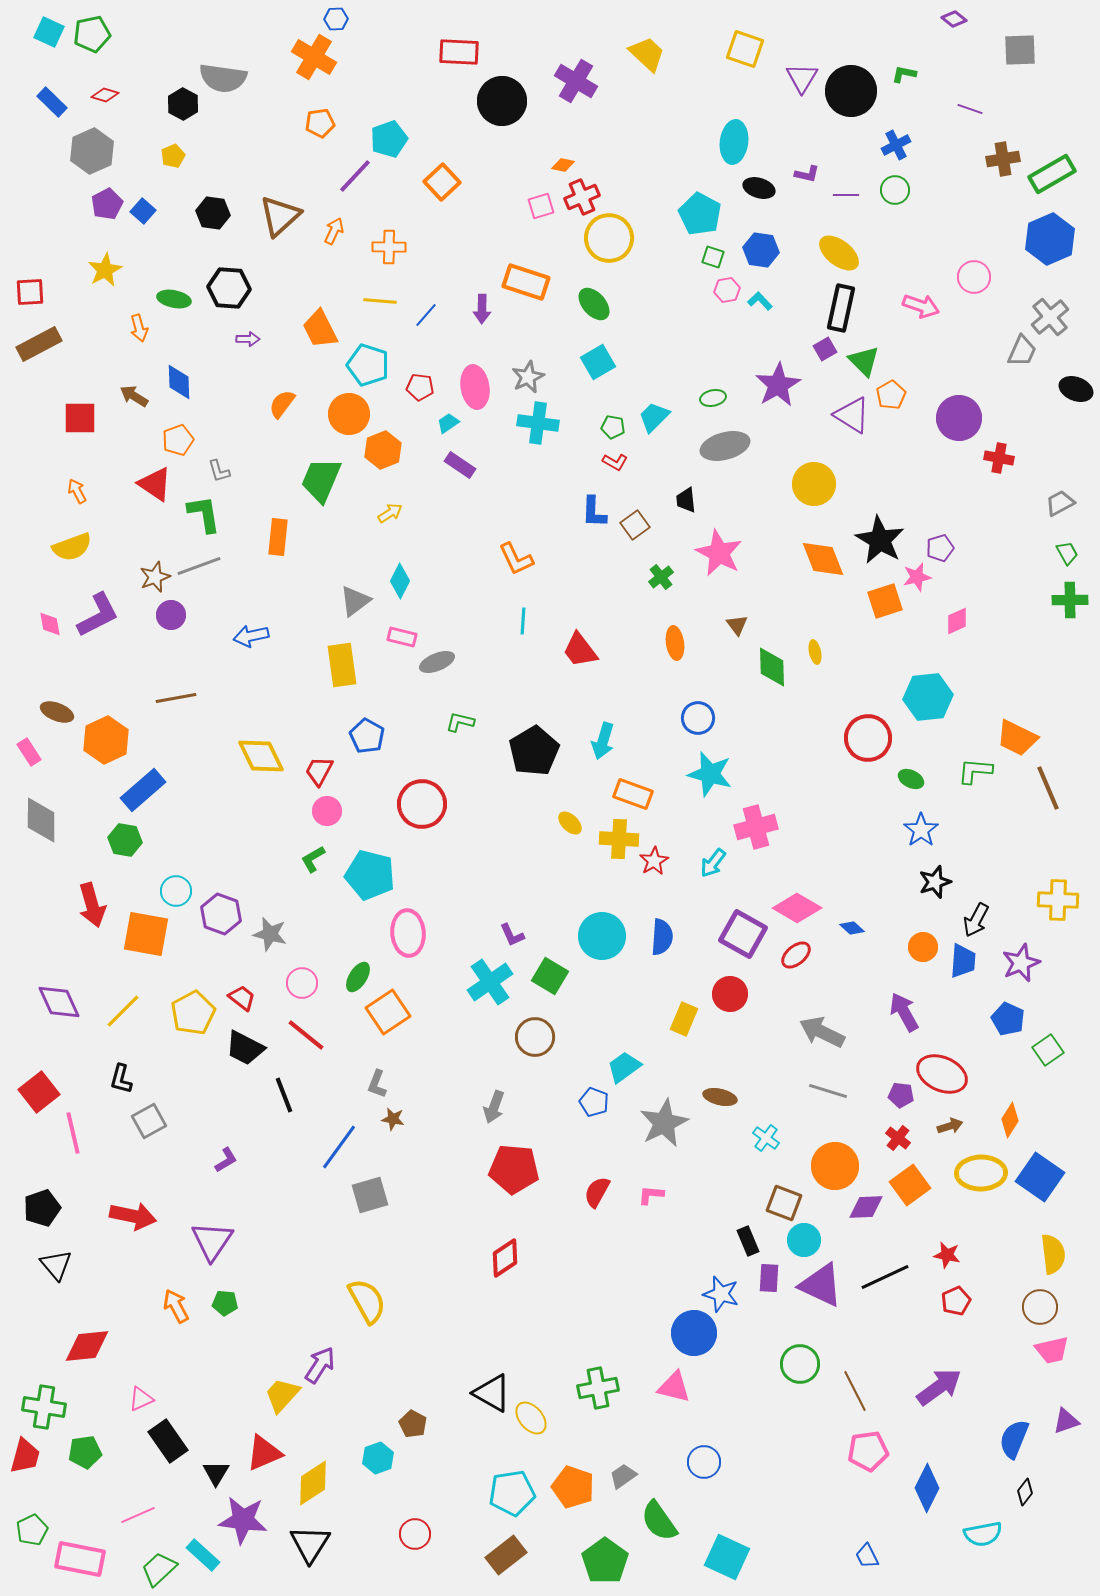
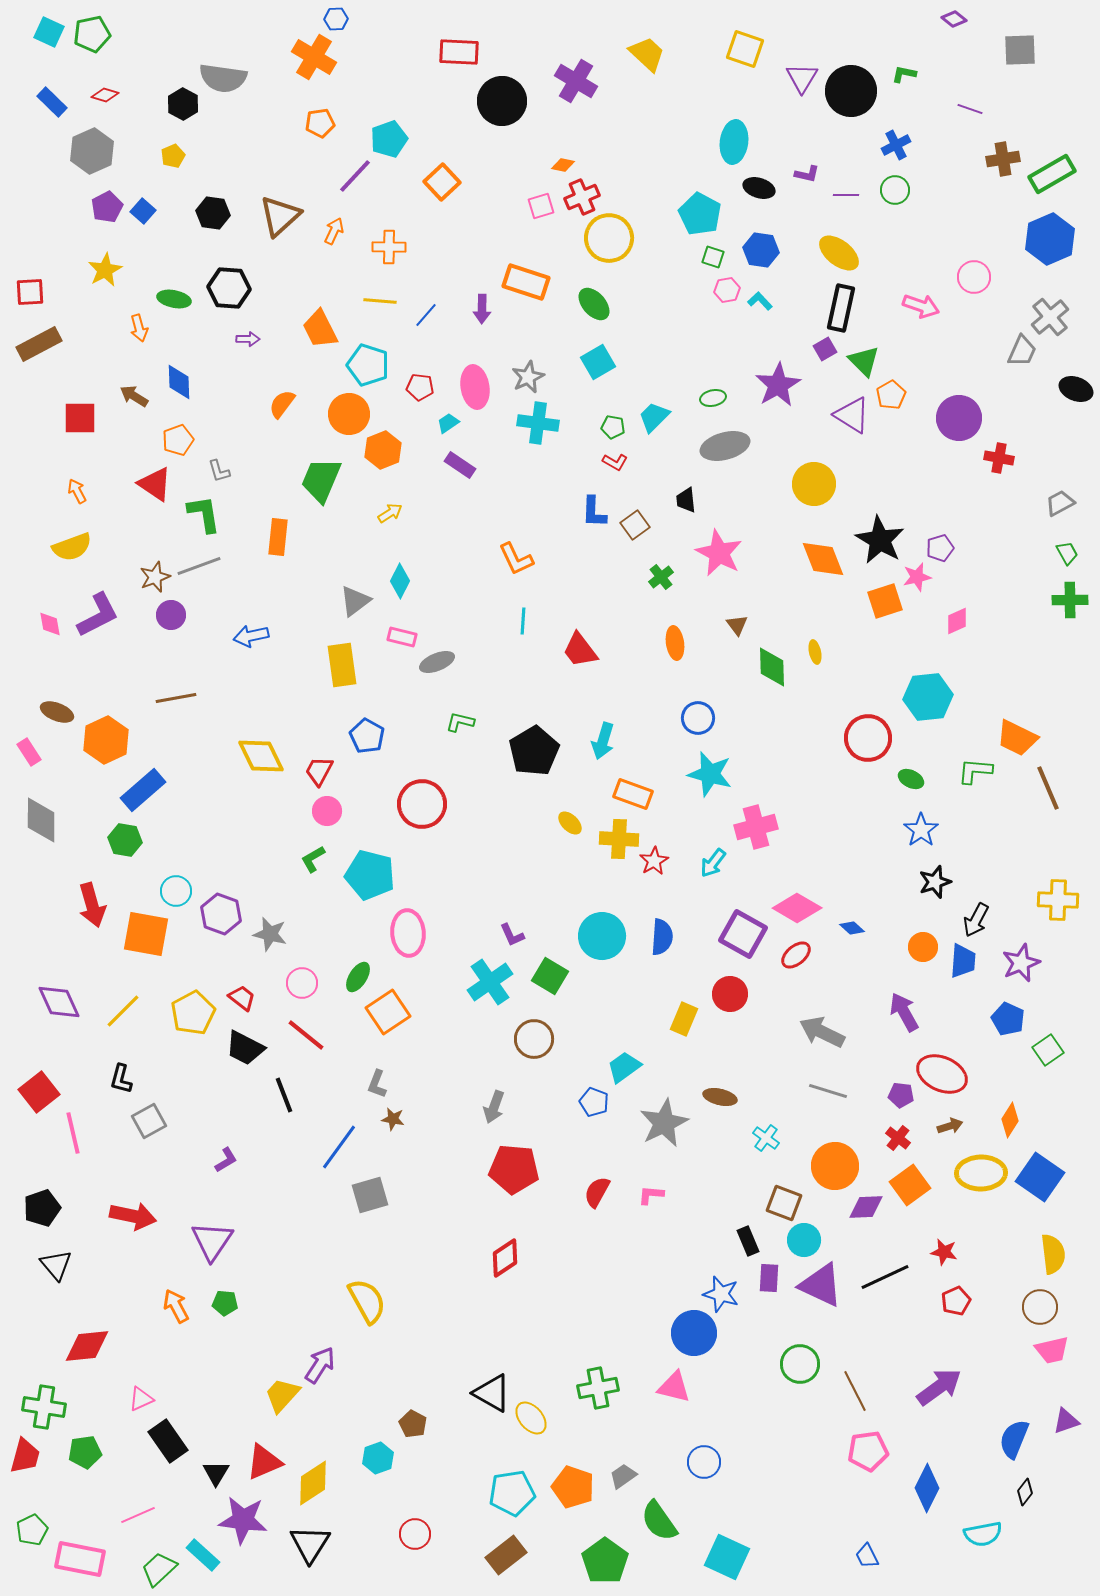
purple pentagon at (107, 204): moved 3 px down
brown circle at (535, 1037): moved 1 px left, 2 px down
red star at (947, 1255): moved 3 px left, 3 px up
red triangle at (264, 1453): moved 9 px down
